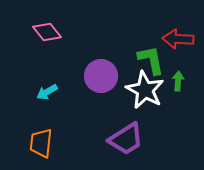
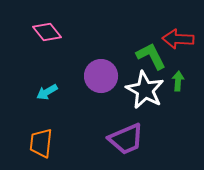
green L-shape: moved 4 px up; rotated 16 degrees counterclockwise
purple trapezoid: rotated 9 degrees clockwise
